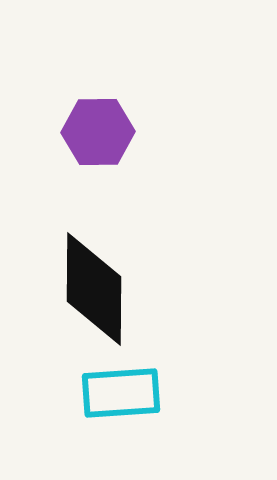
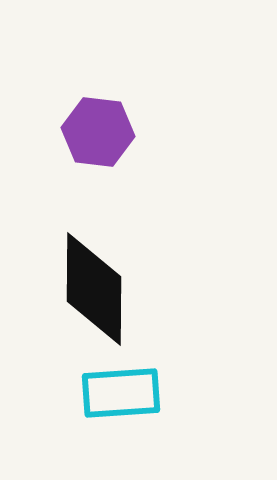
purple hexagon: rotated 8 degrees clockwise
